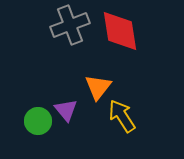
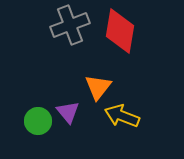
red diamond: rotated 18 degrees clockwise
purple triangle: moved 2 px right, 2 px down
yellow arrow: rotated 36 degrees counterclockwise
